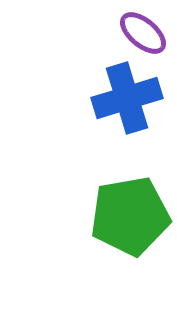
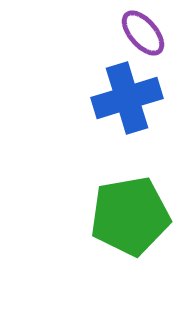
purple ellipse: rotated 9 degrees clockwise
